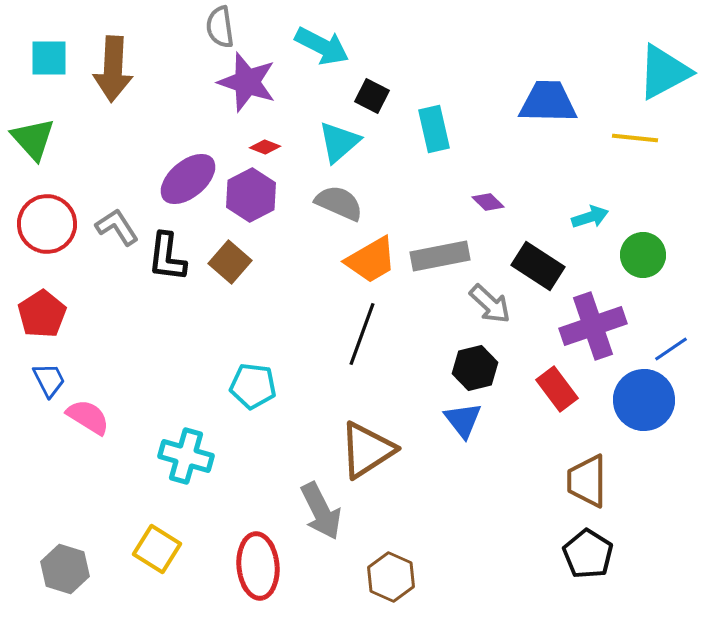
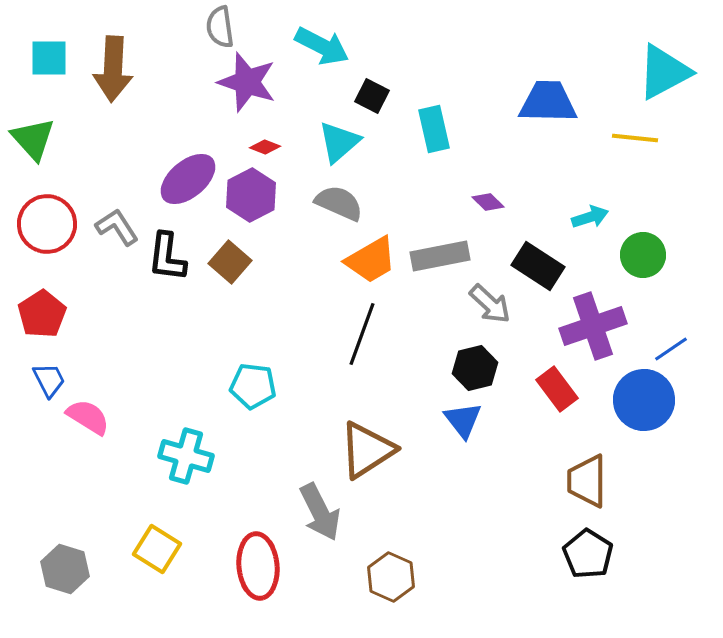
gray arrow at (321, 511): moved 1 px left, 1 px down
